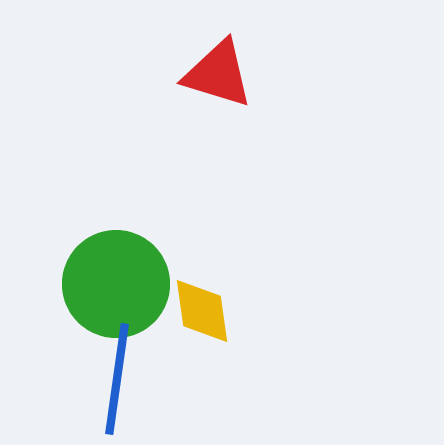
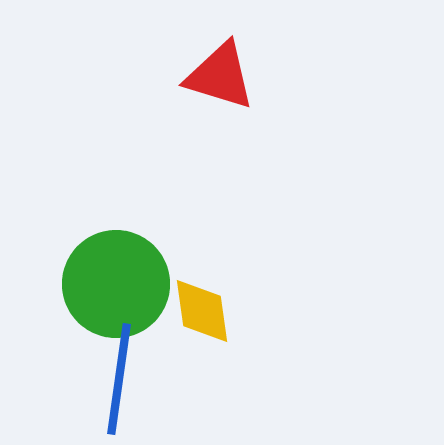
red triangle: moved 2 px right, 2 px down
blue line: moved 2 px right
